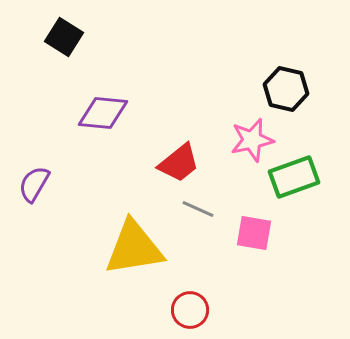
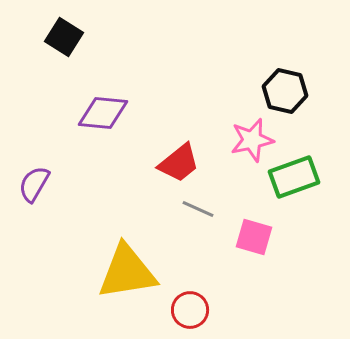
black hexagon: moved 1 px left, 2 px down
pink square: moved 4 px down; rotated 6 degrees clockwise
yellow triangle: moved 7 px left, 24 px down
